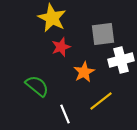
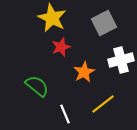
gray square: moved 1 px right, 11 px up; rotated 20 degrees counterclockwise
yellow line: moved 2 px right, 3 px down
